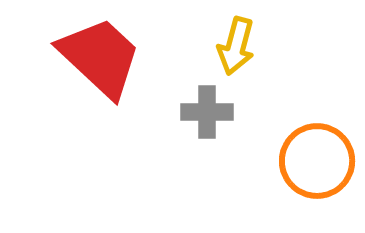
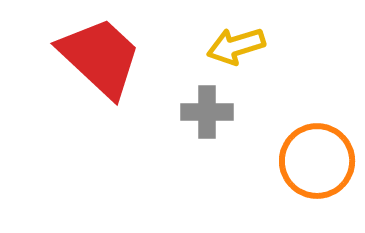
yellow arrow: rotated 58 degrees clockwise
